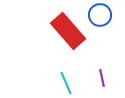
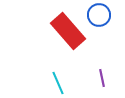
blue circle: moved 1 px left
cyan line: moved 8 px left
